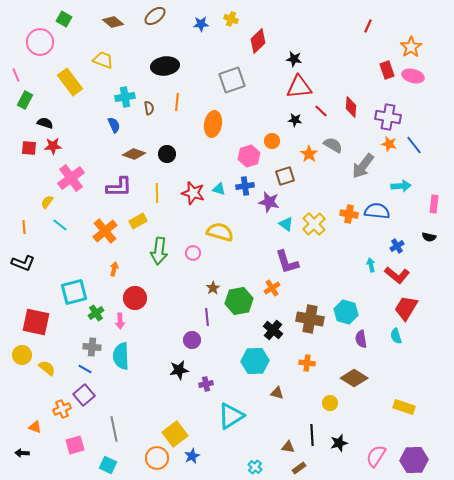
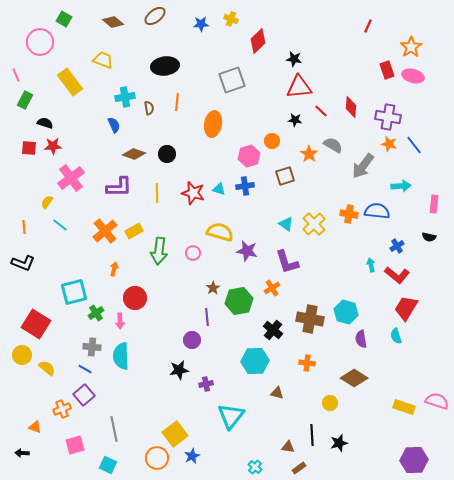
purple star at (269, 202): moved 22 px left, 49 px down
yellow rectangle at (138, 221): moved 4 px left, 10 px down
red square at (36, 322): moved 2 px down; rotated 20 degrees clockwise
cyan triangle at (231, 416): rotated 20 degrees counterclockwise
pink semicircle at (376, 456): moved 61 px right, 55 px up; rotated 75 degrees clockwise
